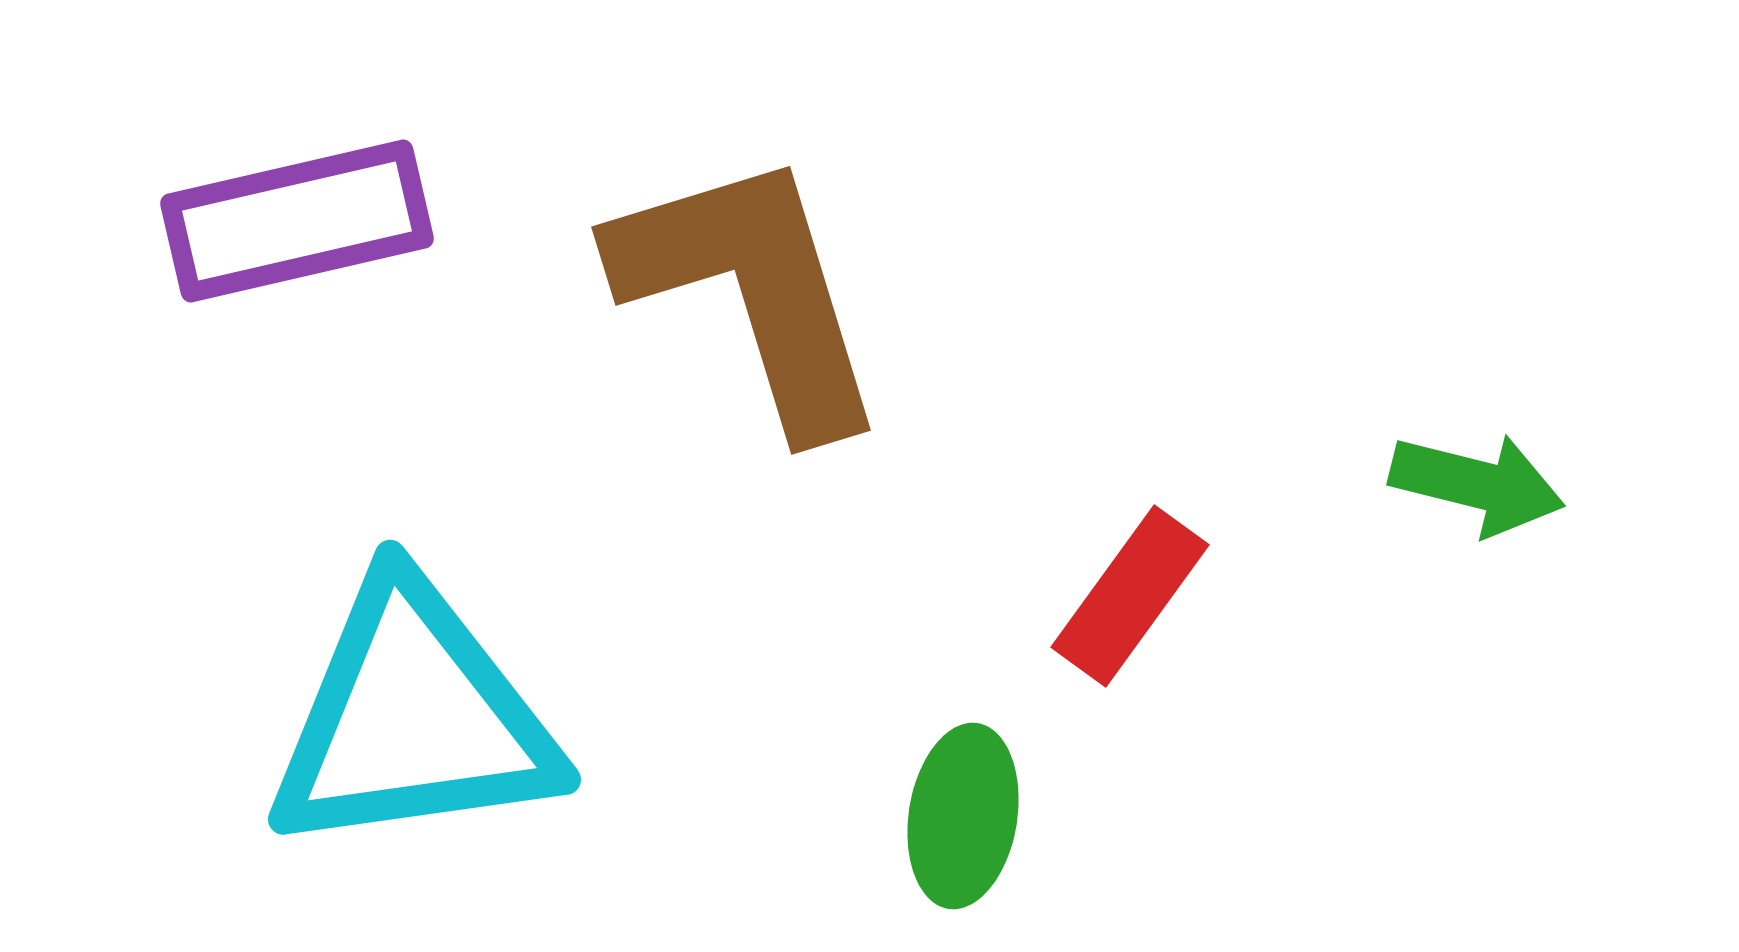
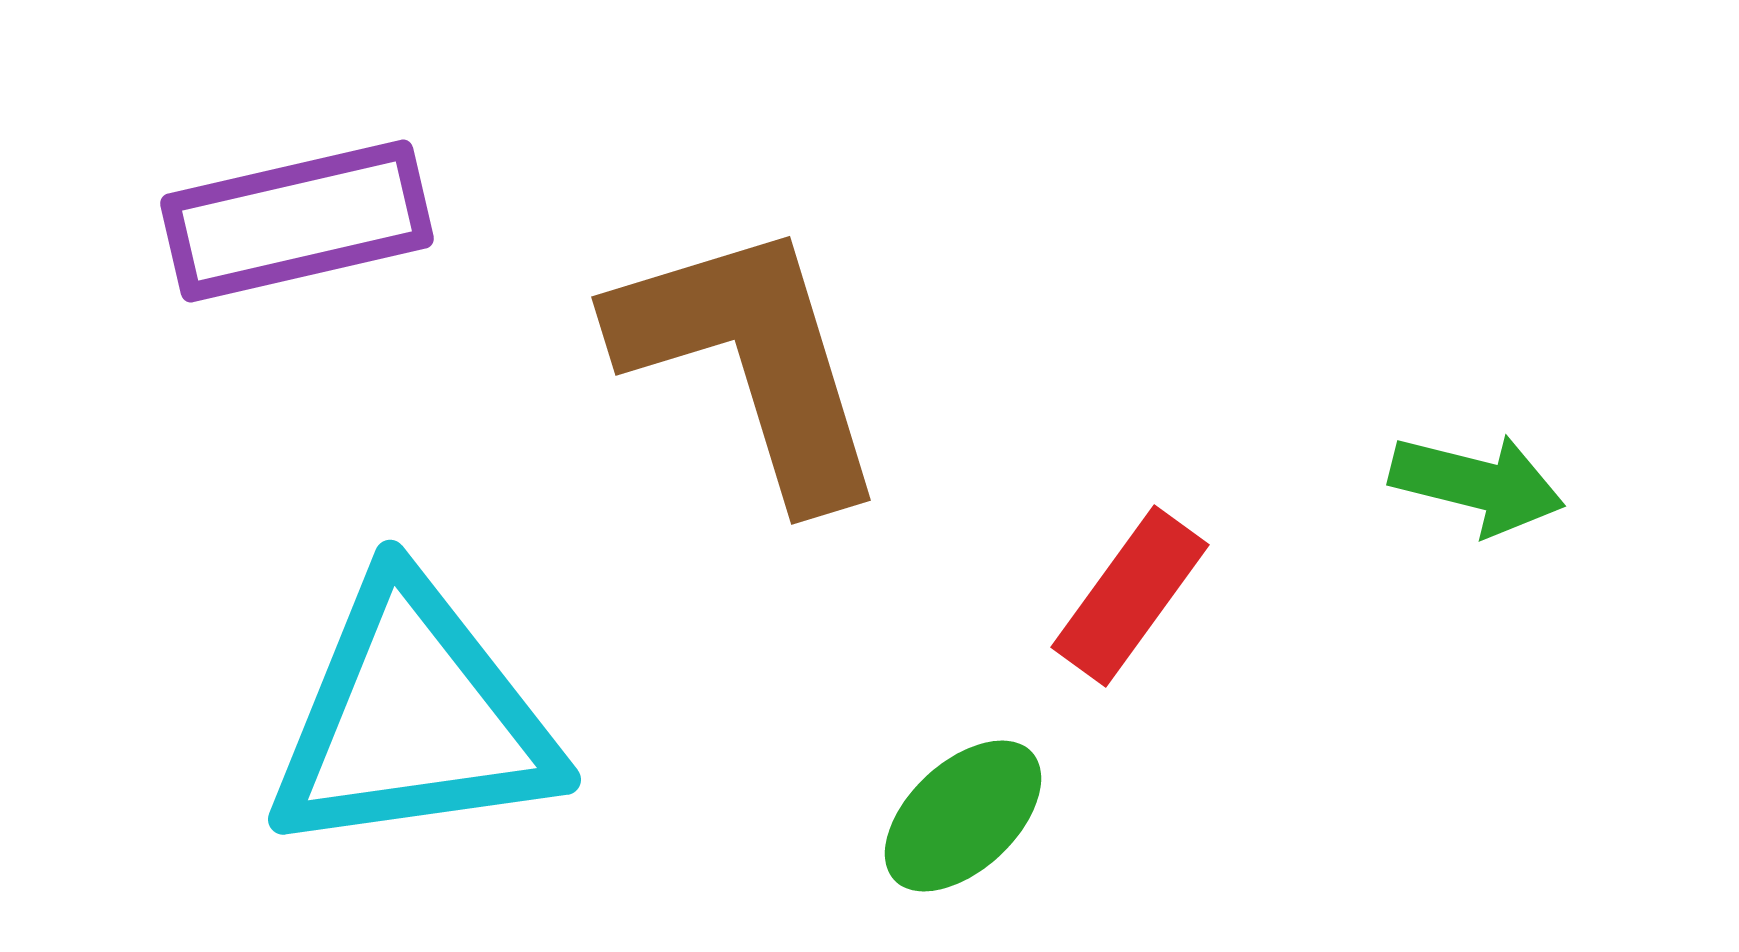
brown L-shape: moved 70 px down
green ellipse: rotated 38 degrees clockwise
